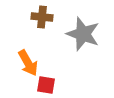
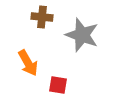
gray star: moved 1 px left, 1 px down
red square: moved 12 px right
